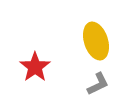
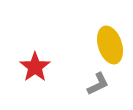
yellow ellipse: moved 14 px right, 4 px down
